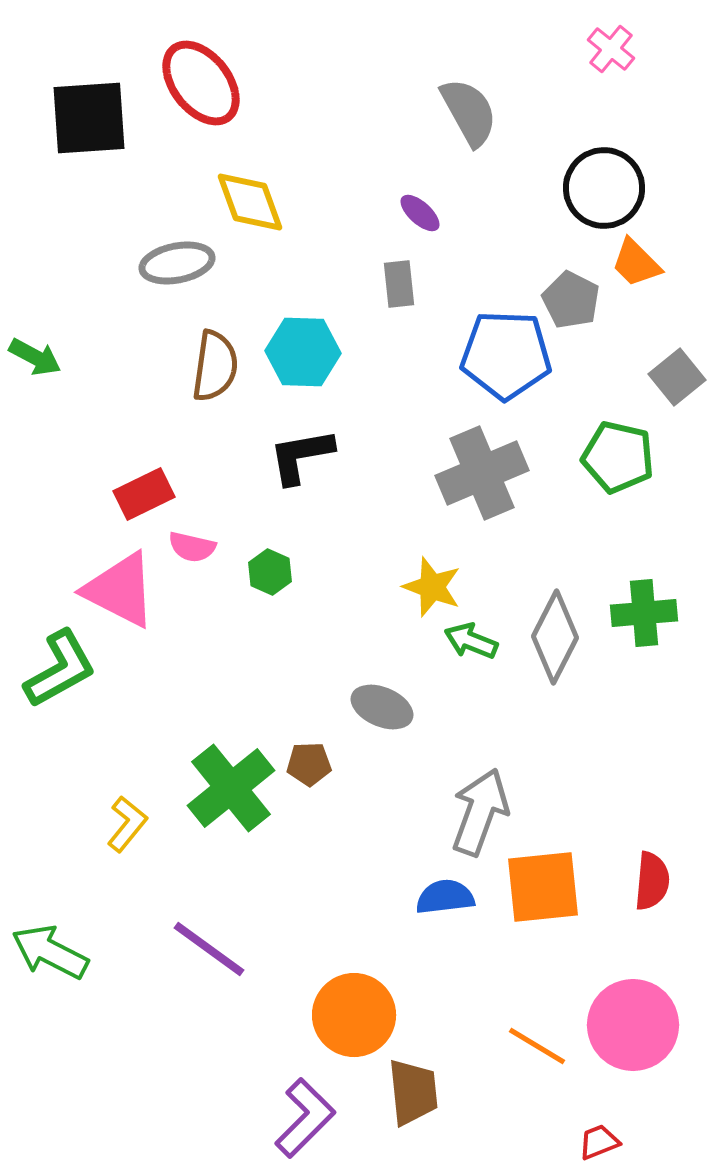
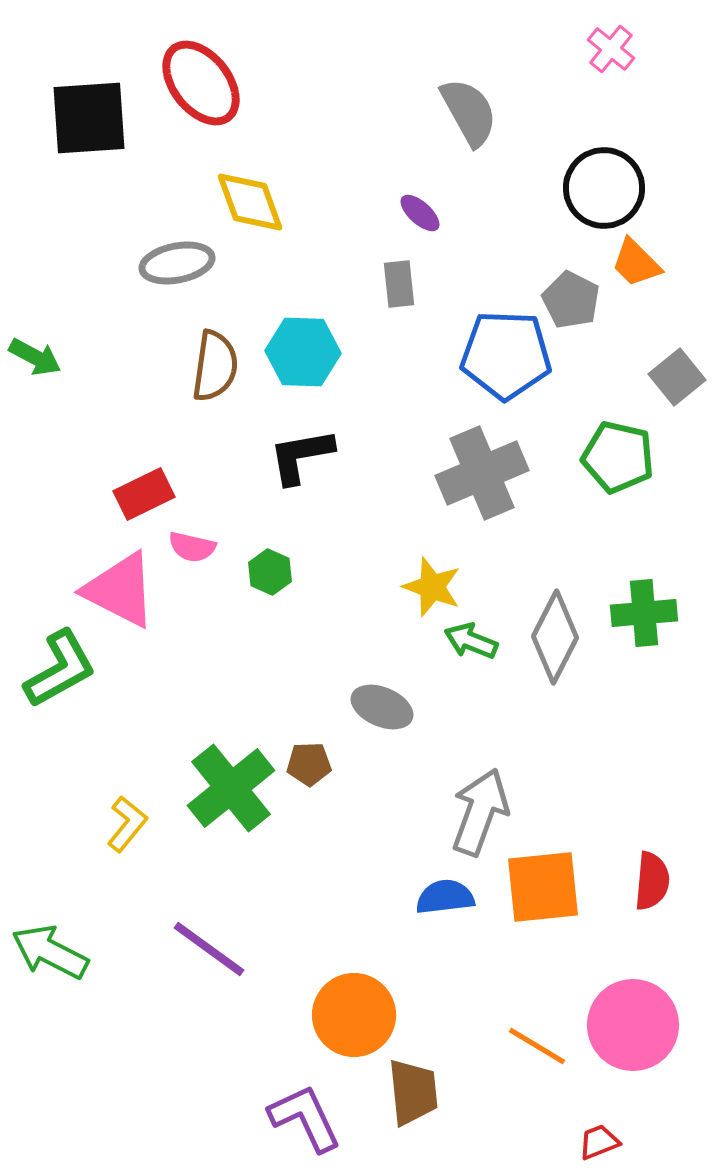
purple L-shape at (305, 1118): rotated 70 degrees counterclockwise
